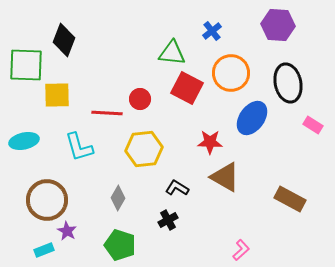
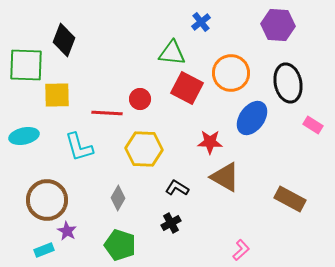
blue cross: moved 11 px left, 9 px up
cyan ellipse: moved 5 px up
yellow hexagon: rotated 9 degrees clockwise
black cross: moved 3 px right, 3 px down
